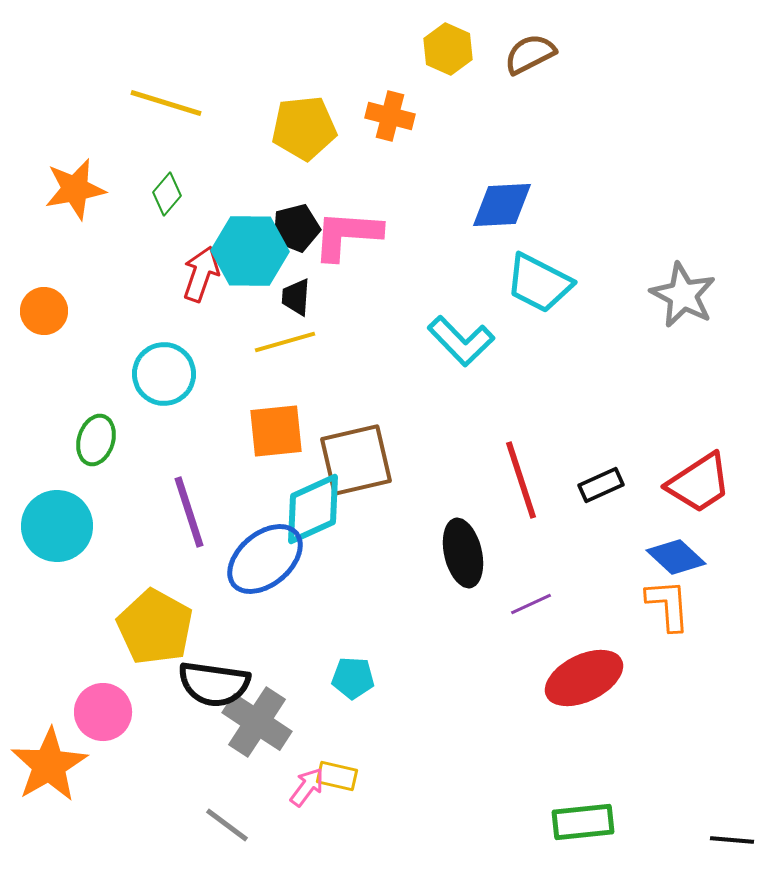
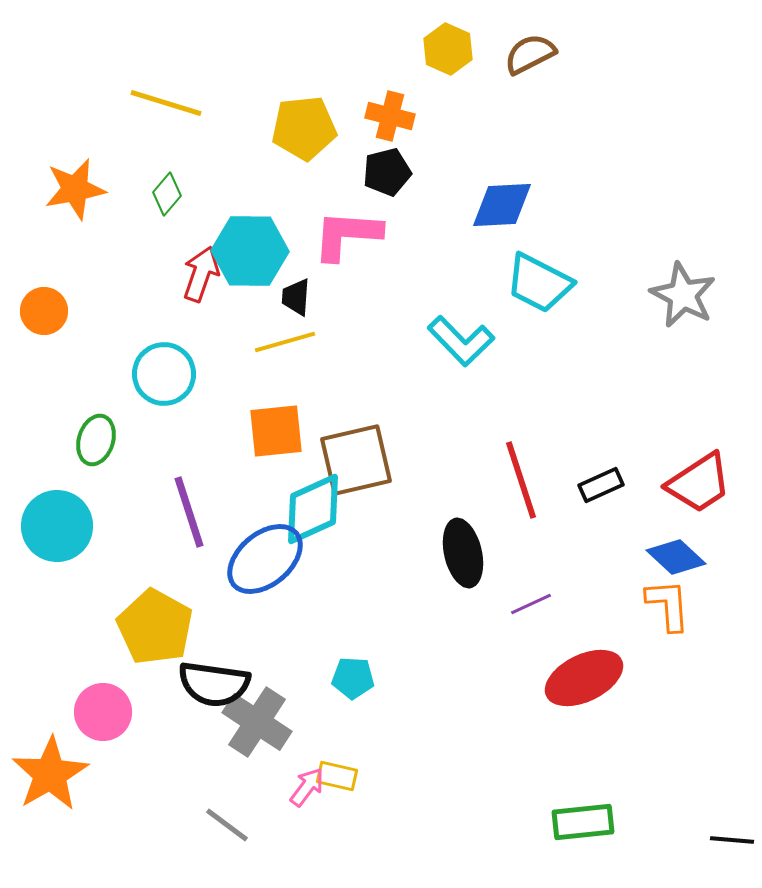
black pentagon at (296, 228): moved 91 px right, 56 px up
orange star at (49, 765): moved 1 px right, 9 px down
